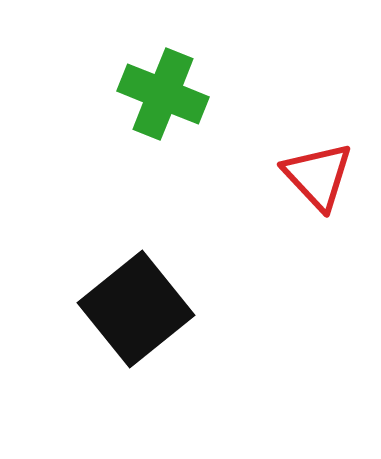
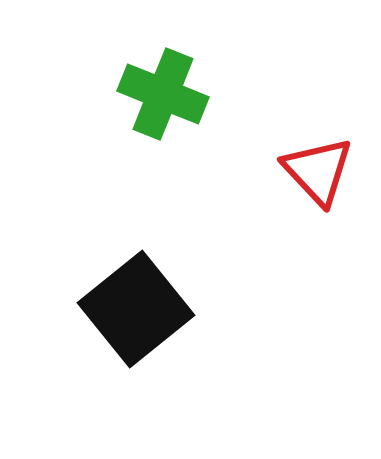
red triangle: moved 5 px up
